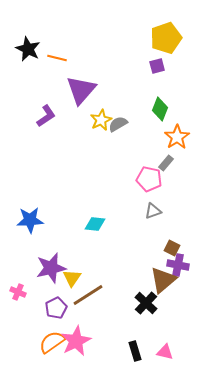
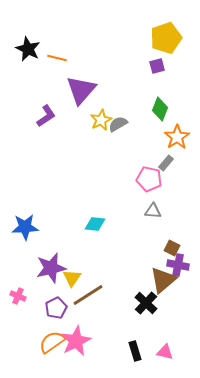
gray triangle: rotated 24 degrees clockwise
blue star: moved 5 px left, 7 px down
pink cross: moved 4 px down
